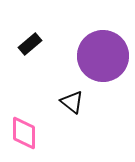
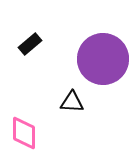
purple circle: moved 3 px down
black triangle: rotated 35 degrees counterclockwise
